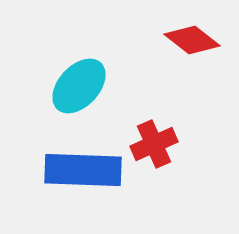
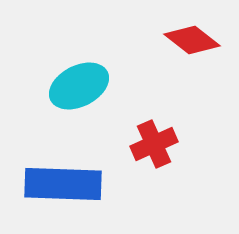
cyan ellipse: rotated 20 degrees clockwise
blue rectangle: moved 20 px left, 14 px down
